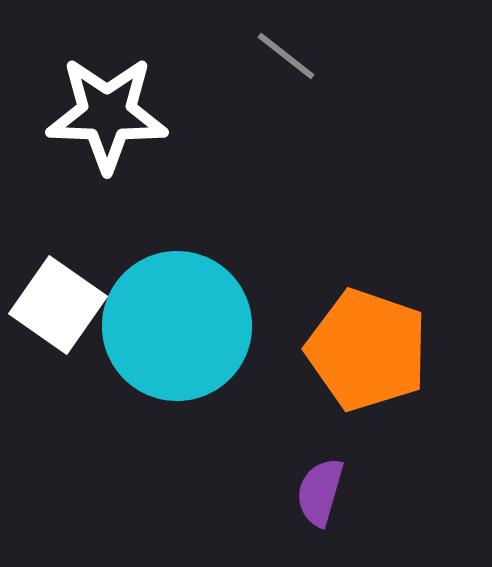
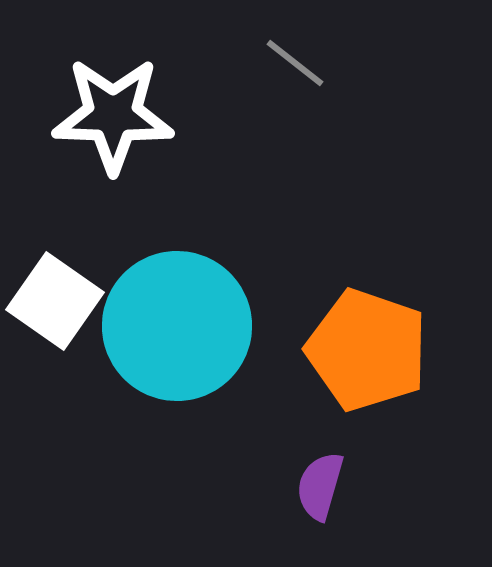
gray line: moved 9 px right, 7 px down
white star: moved 6 px right, 1 px down
white square: moved 3 px left, 4 px up
purple semicircle: moved 6 px up
